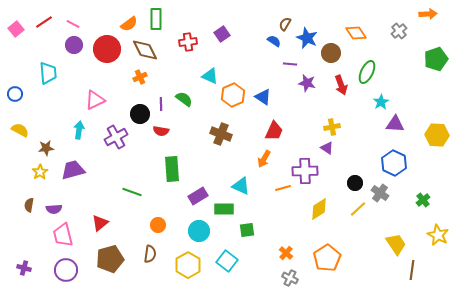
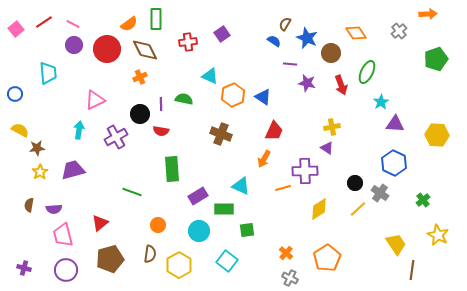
green semicircle at (184, 99): rotated 24 degrees counterclockwise
brown star at (46, 148): moved 9 px left
yellow hexagon at (188, 265): moved 9 px left
